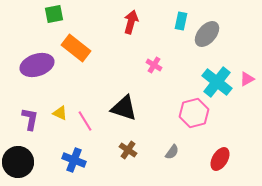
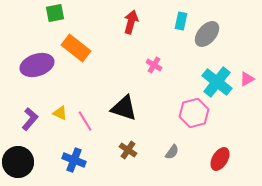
green square: moved 1 px right, 1 px up
purple L-shape: rotated 30 degrees clockwise
